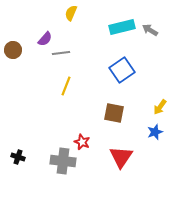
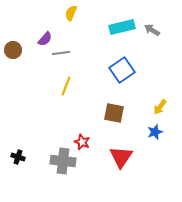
gray arrow: moved 2 px right
